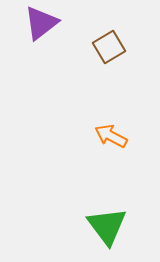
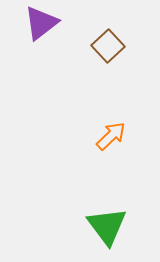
brown square: moved 1 px left, 1 px up; rotated 12 degrees counterclockwise
orange arrow: rotated 108 degrees clockwise
